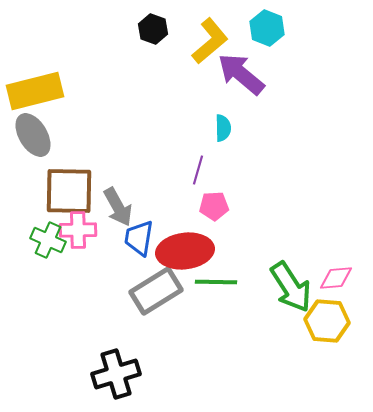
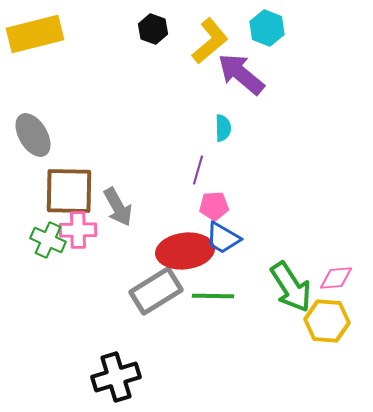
yellow rectangle: moved 57 px up
blue trapezoid: moved 84 px right; rotated 69 degrees counterclockwise
green line: moved 3 px left, 14 px down
black cross: moved 3 px down
